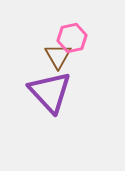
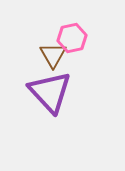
brown triangle: moved 5 px left, 1 px up
